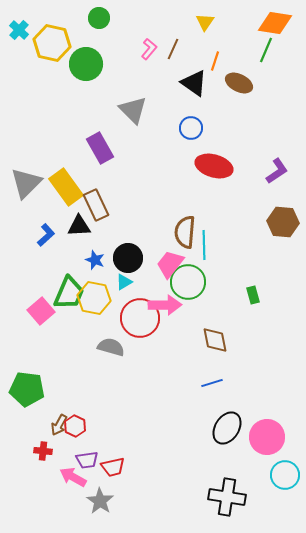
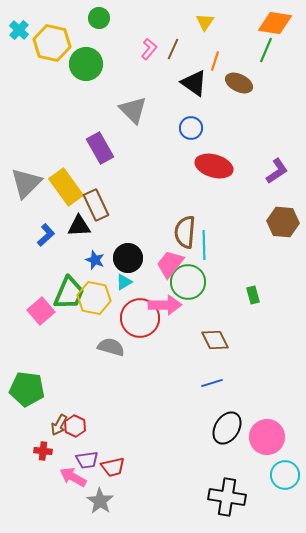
brown diamond at (215, 340): rotated 16 degrees counterclockwise
